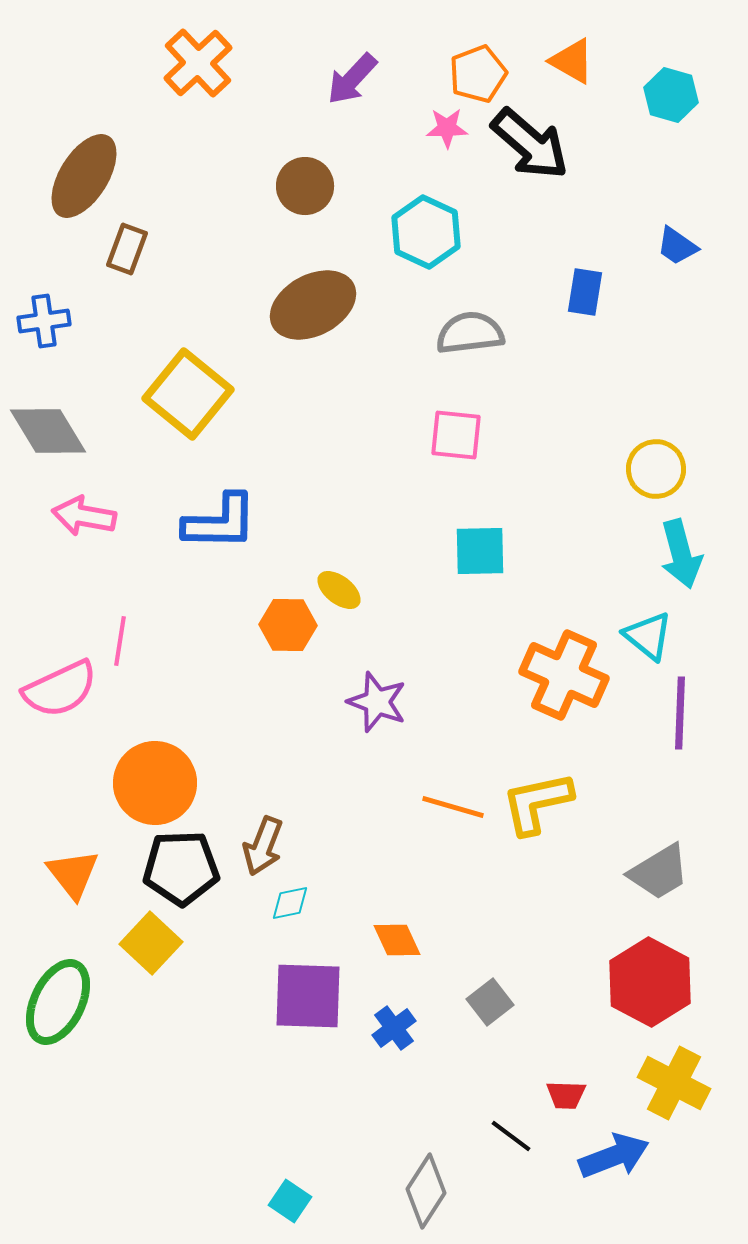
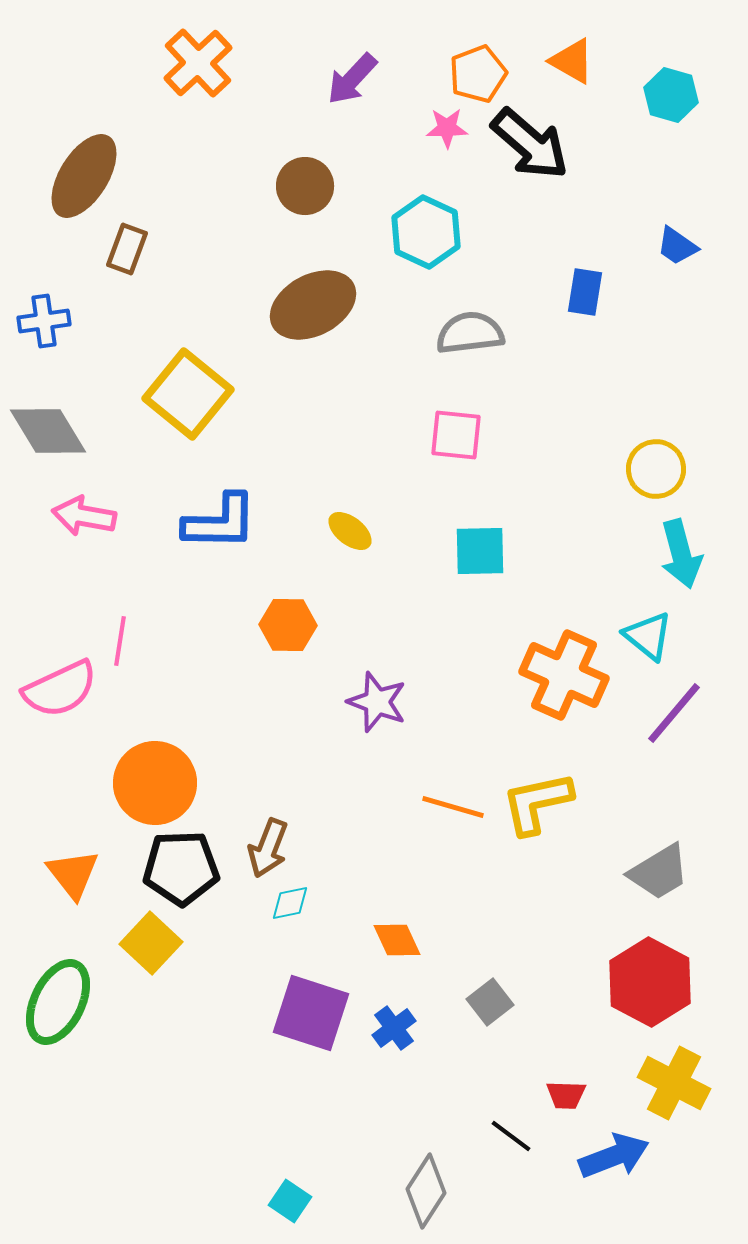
yellow ellipse at (339, 590): moved 11 px right, 59 px up
purple line at (680, 713): moved 6 px left; rotated 38 degrees clockwise
brown arrow at (263, 846): moved 5 px right, 2 px down
purple square at (308, 996): moved 3 px right, 17 px down; rotated 16 degrees clockwise
